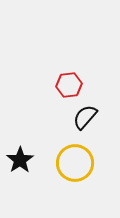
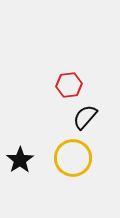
yellow circle: moved 2 px left, 5 px up
